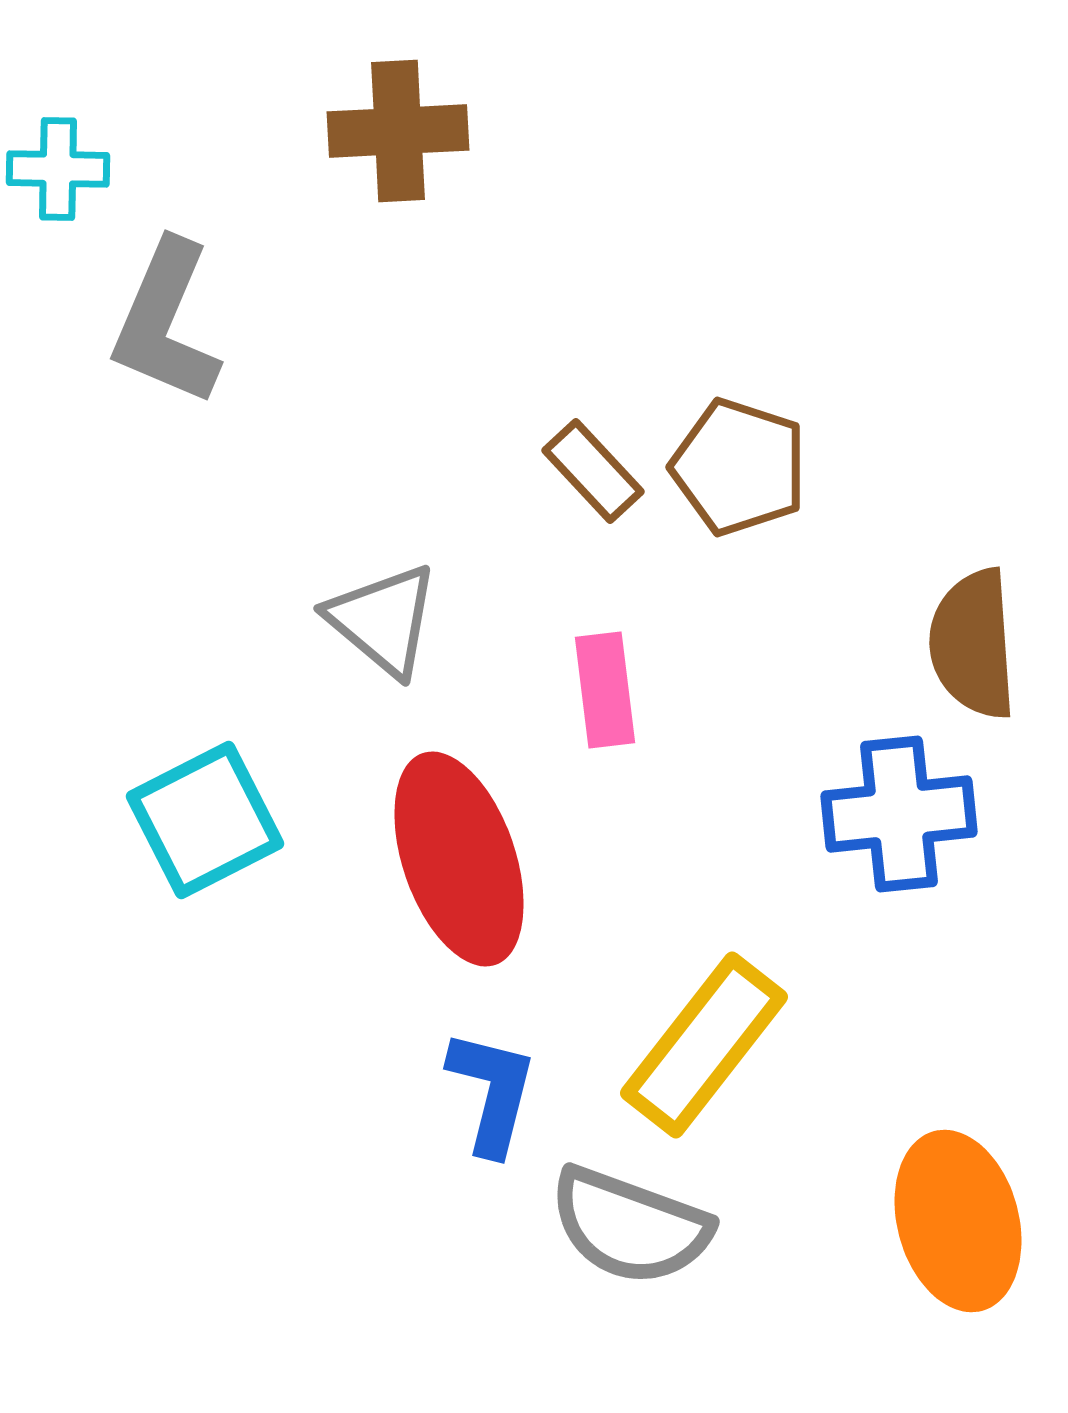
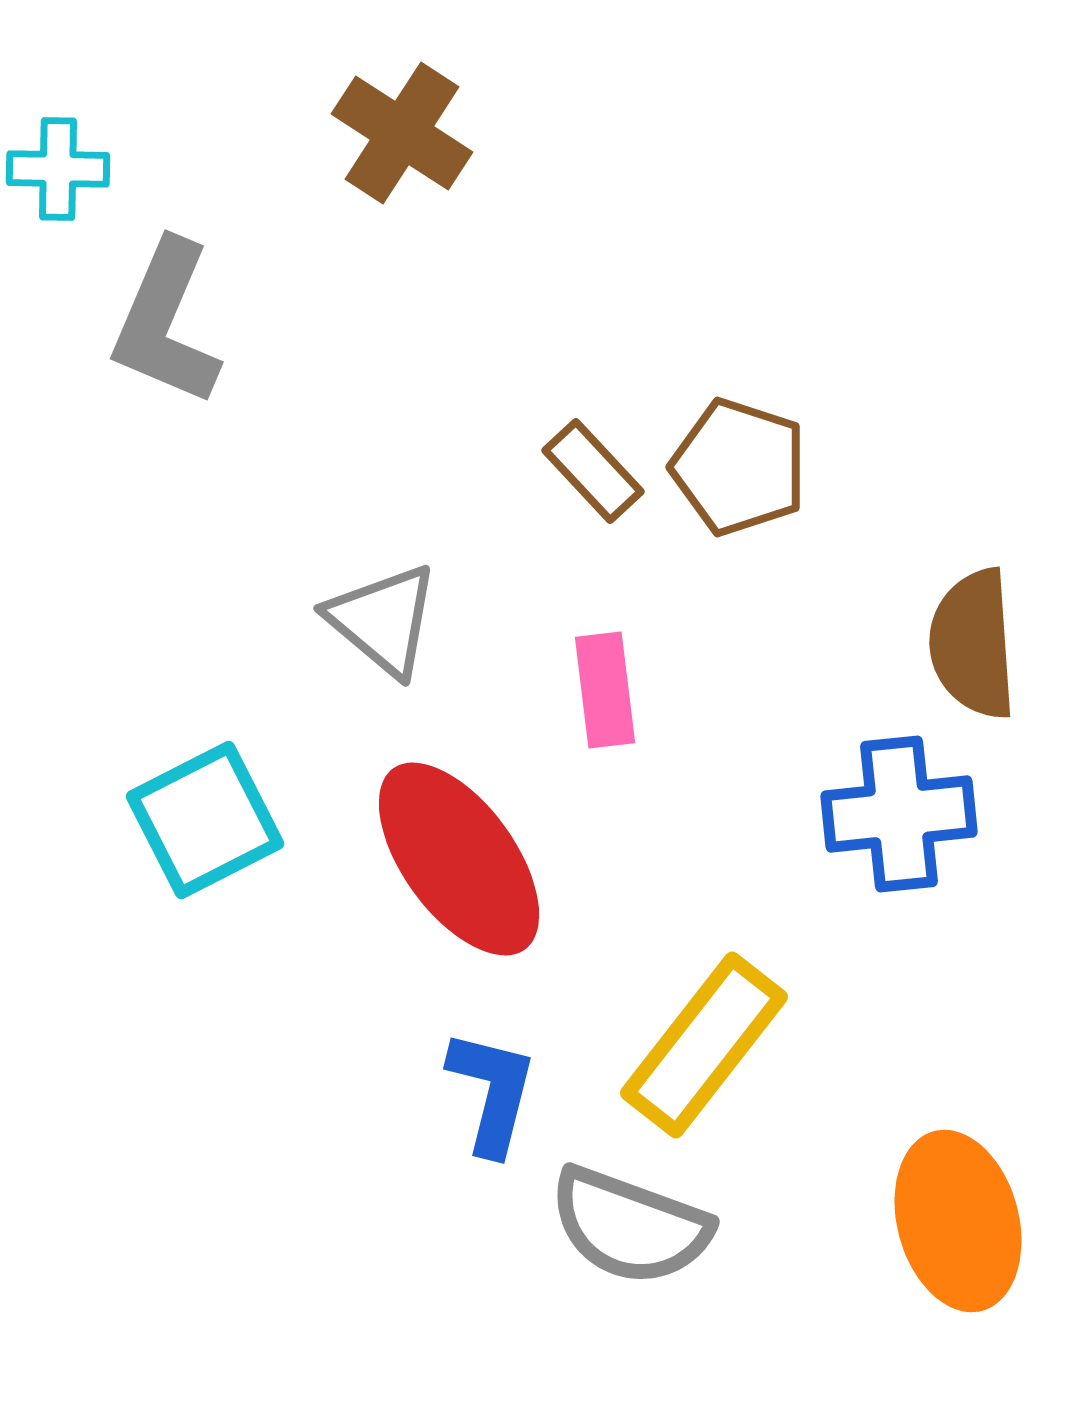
brown cross: moved 4 px right, 2 px down; rotated 36 degrees clockwise
red ellipse: rotated 17 degrees counterclockwise
